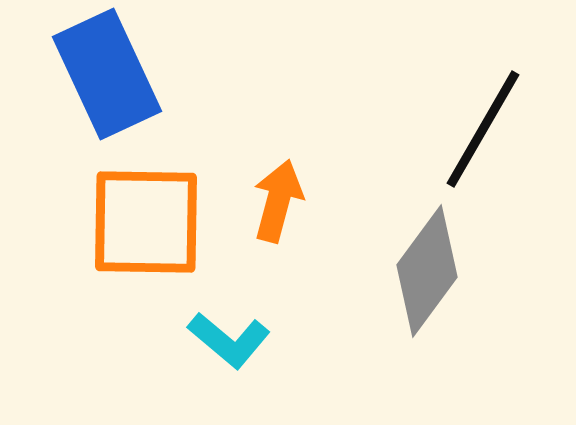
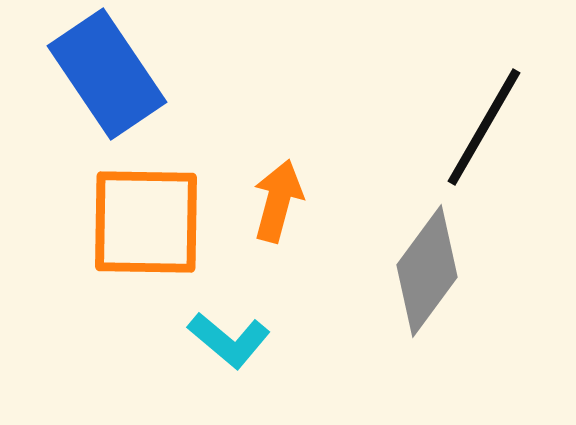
blue rectangle: rotated 9 degrees counterclockwise
black line: moved 1 px right, 2 px up
